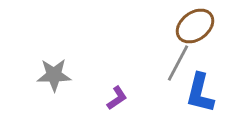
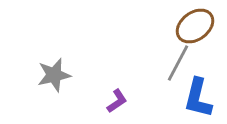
gray star: rotated 12 degrees counterclockwise
blue L-shape: moved 2 px left, 5 px down
purple L-shape: moved 3 px down
